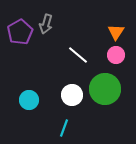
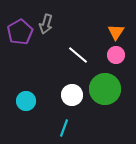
cyan circle: moved 3 px left, 1 px down
